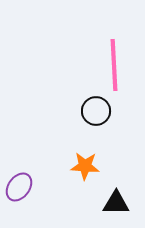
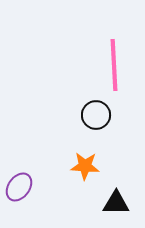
black circle: moved 4 px down
